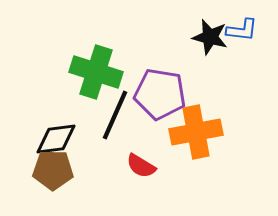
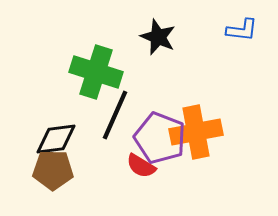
black star: moved 52 px left; rotated 9 degrees clockwise
purple pentagon: moved 44 px down; rotated 12 degrees clockwise
